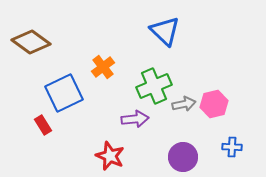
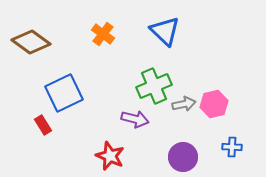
orange cross: moved 33 px up; rotated 15 degrees counterclockwise
purple arrow: rotated 20 degrees clockwise
